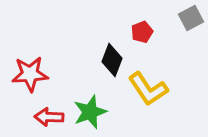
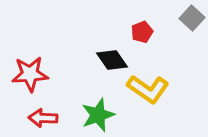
gray square: moved 1 px right; rotated 20 degrees counterclockwise
black diamond: rotated 56 degrees counterclockwise
yellow L-shape: rotated 21 degrees counterclockwise
green star: moved 8 px right, 3 px down
red arrow: moved 6 px left, 1 px down
